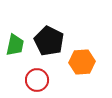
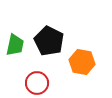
orange hexagon: rotated 15 degrees clockwise
red circle: moved 3 px down
